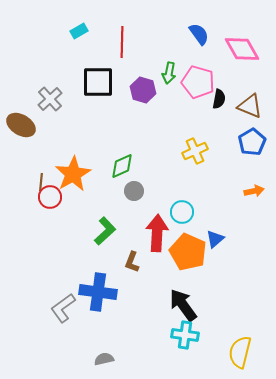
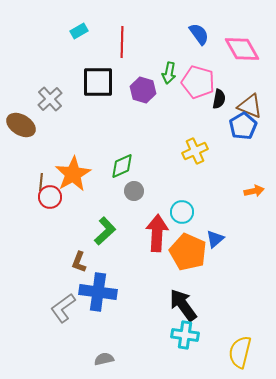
blue pentagon: moved 9 px left, 16 px up
brown L-shape: moved 53 px left
